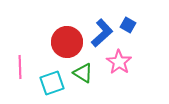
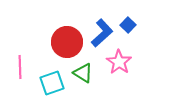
blue square: rotated 14 degrees clockwise
